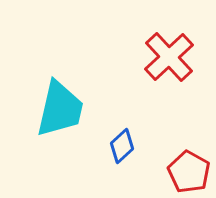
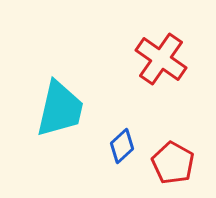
red cross: moved 8 px left, 2 px down; rotated 12 degrees counterclockwise
red pentagon: moved 16 px left, 9 px up
